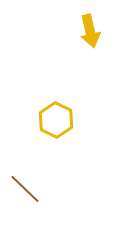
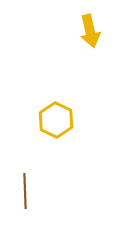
brown line: moved 2 px down; rotated 44 degrees clockwise
